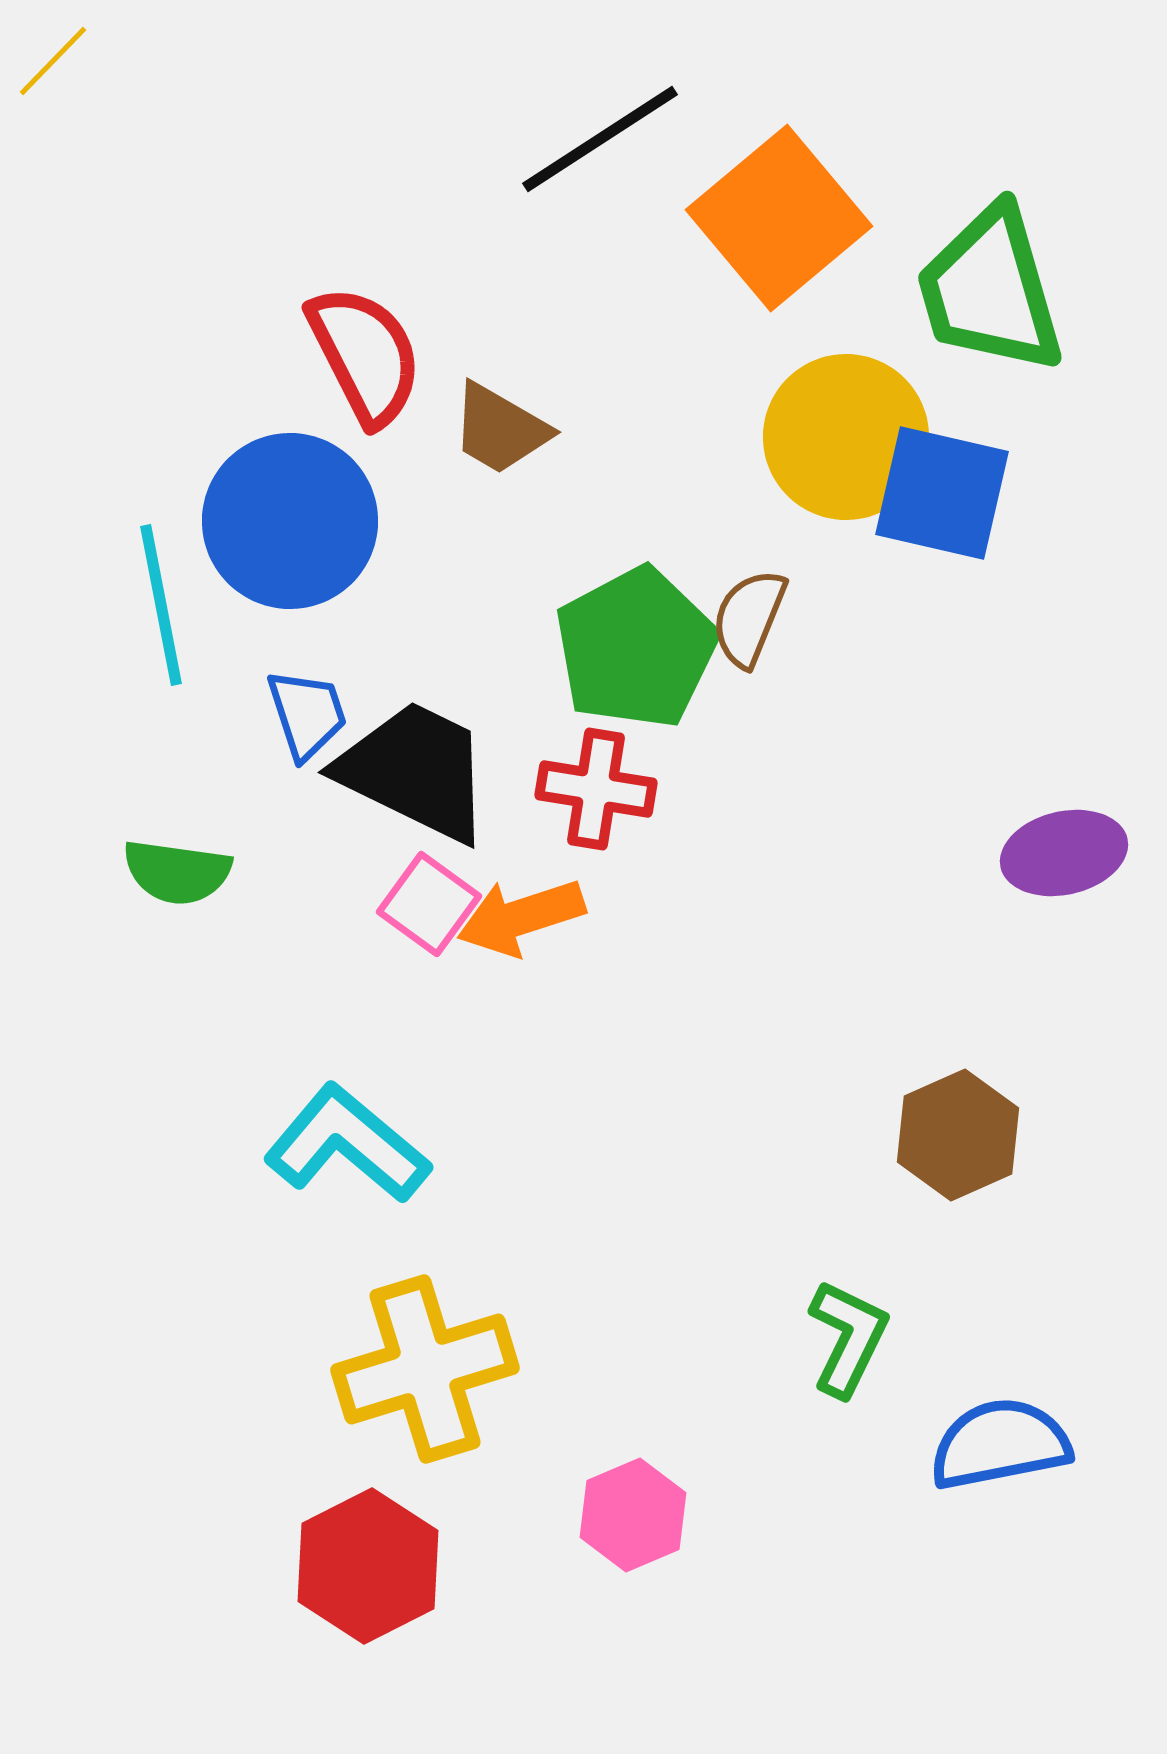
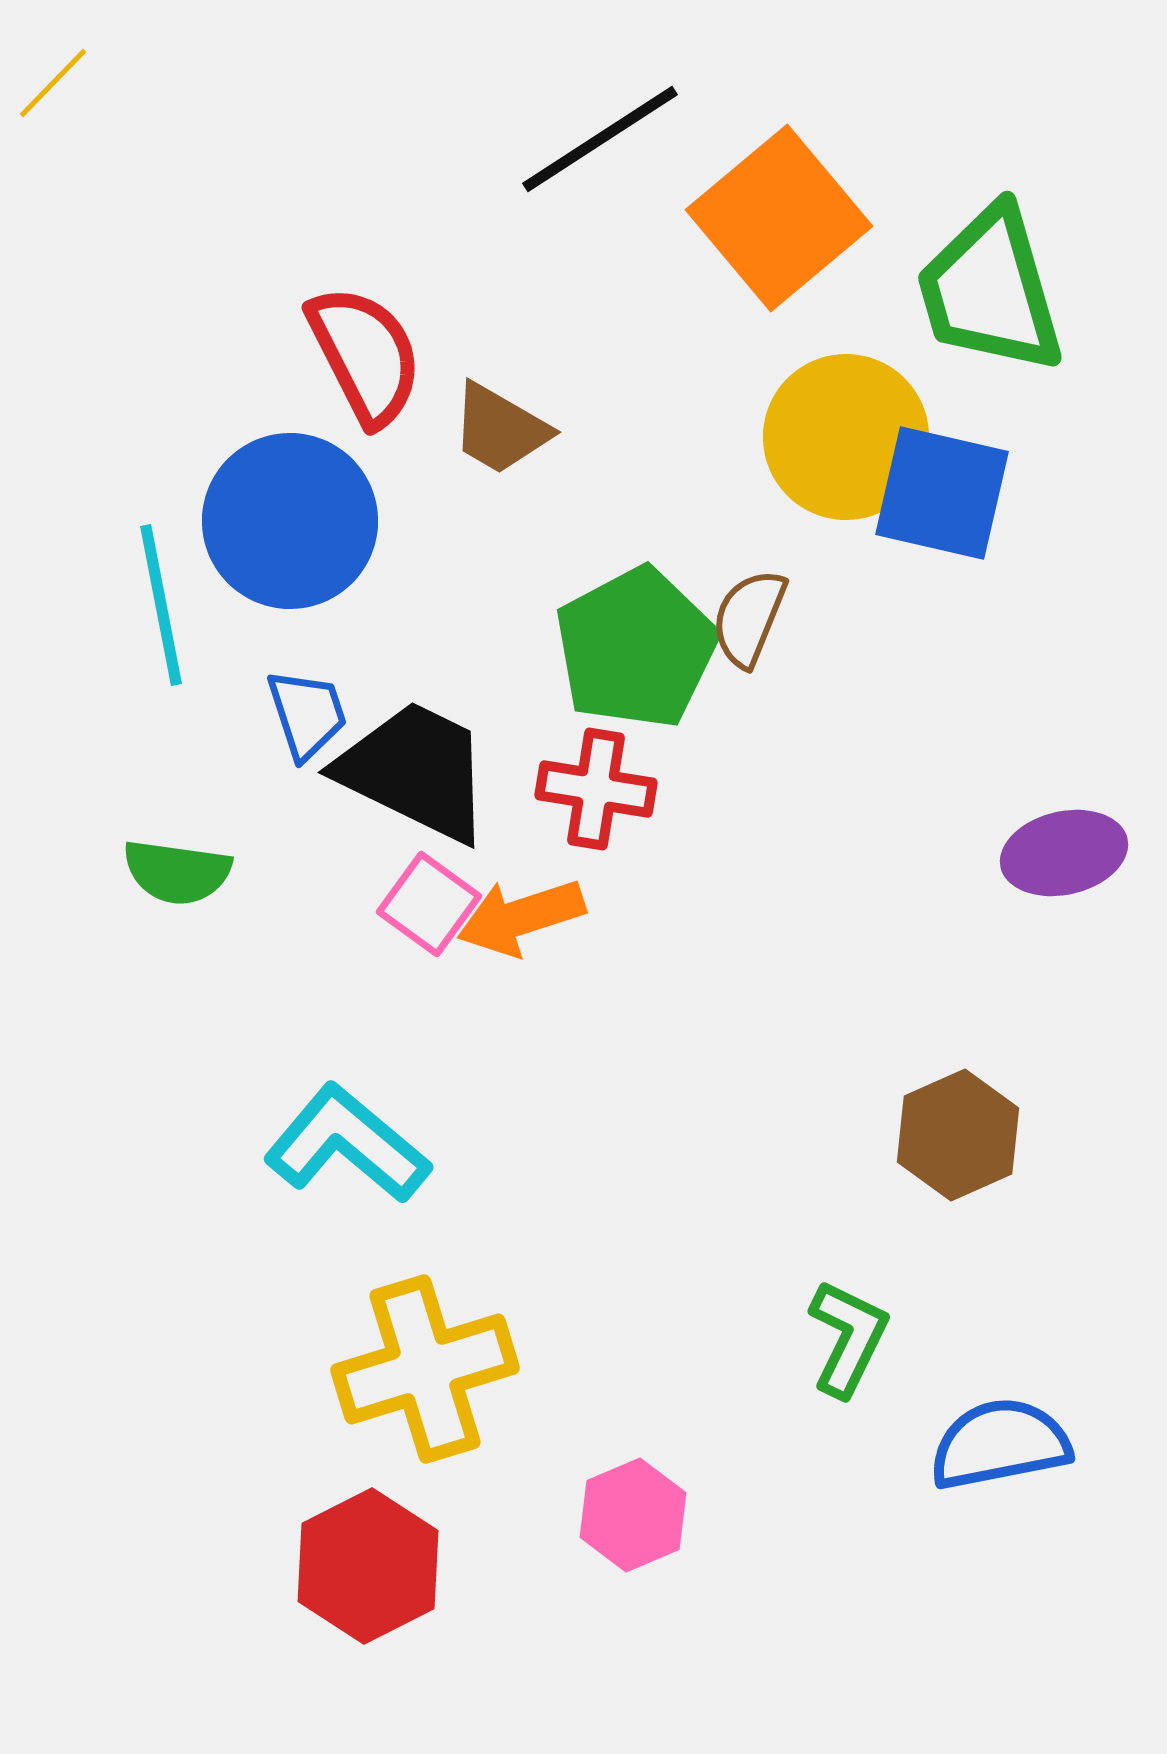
yellow line: moved 22 px down
